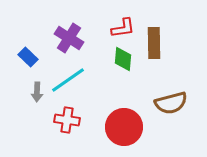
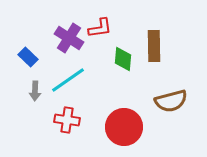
red L-shape: moved 23 px left
brown rectangle: moved 3 px down
gray arrow: moved 2 px left, 1 px up
brown semicircle: moved 2 px up
